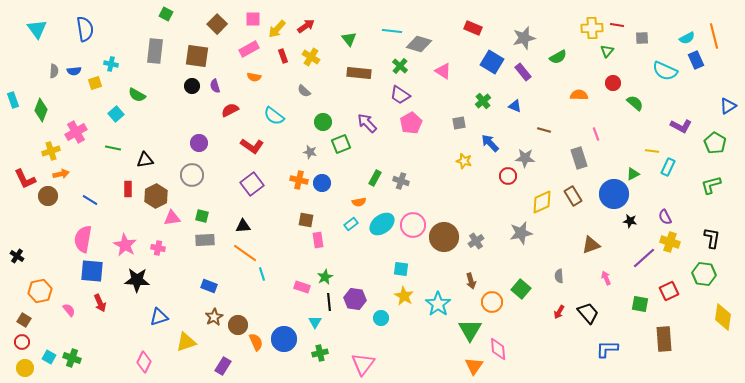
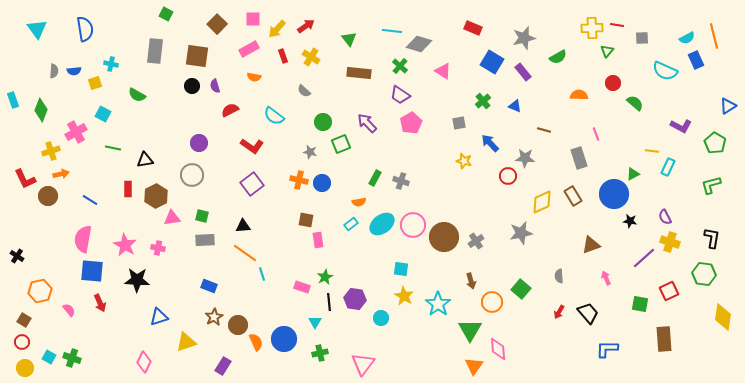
cyan square at (116, 114): moved 13 px left; rotated 21 degrees counterclockwise
